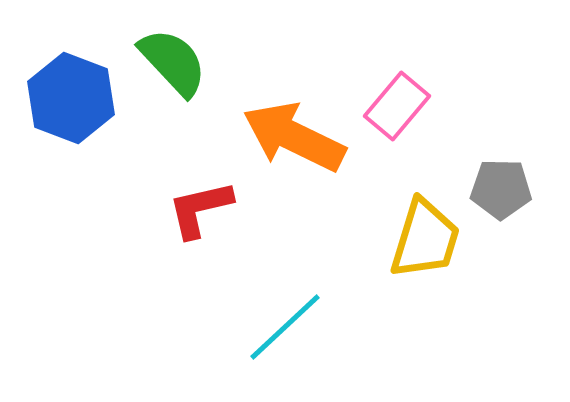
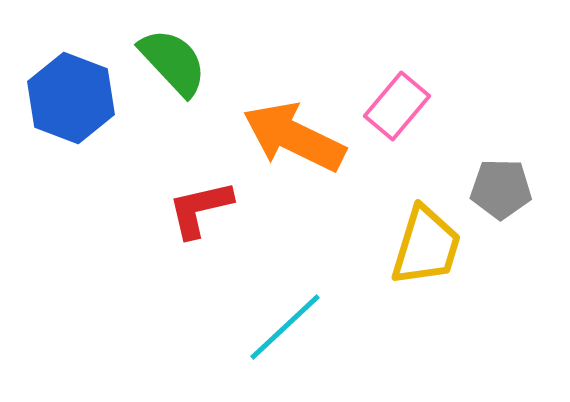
yellow trapezoid: moved 1 px right, 7 px down
